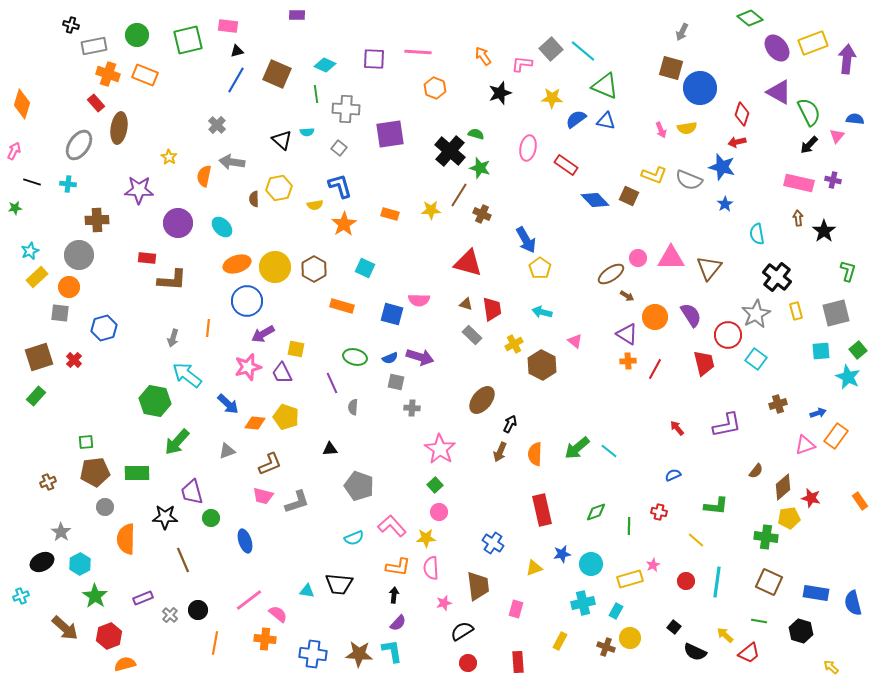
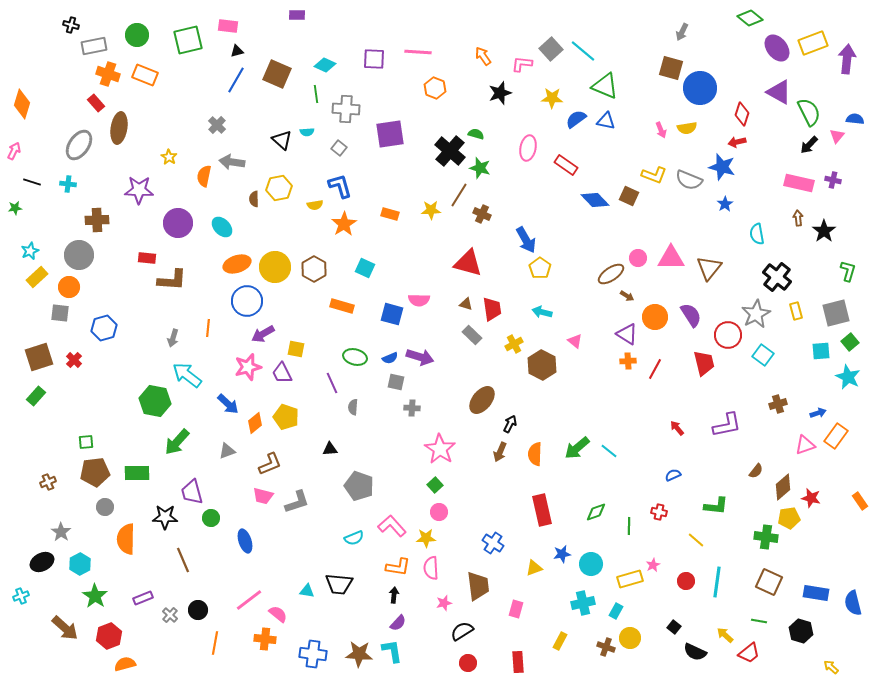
green square at (858, 350): moved 8 px left, 8 px up
cyan square at (756, 359): moved 7 px right, 4 px up
orange diamond at (255, 423): rotated 45 degrees counterclockwise
